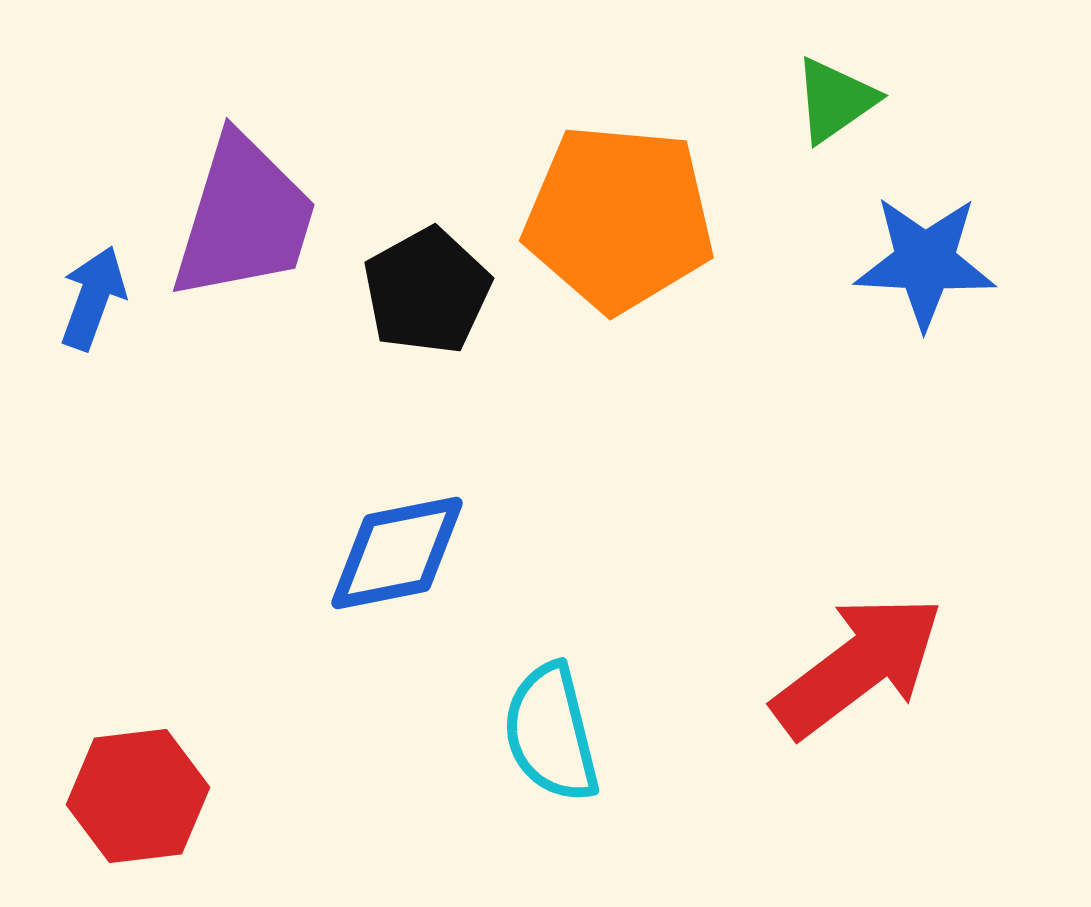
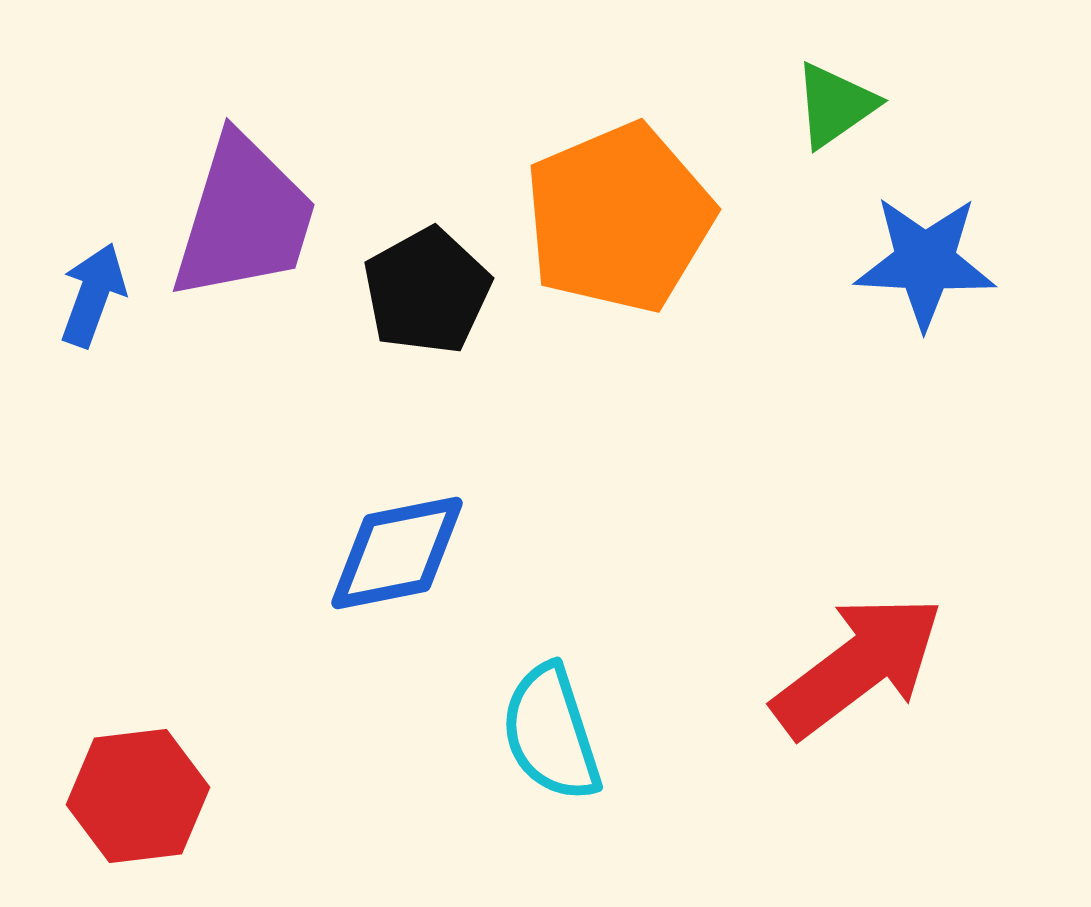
green triangle: moved 5 px down
orange pentagon: rotated 28 degrees counterclockwise
blue arrow: moved 3 px up
cyan semicircle: rotated 4 degrees counterclockwise
